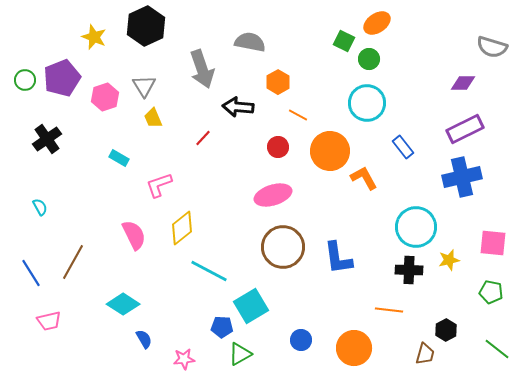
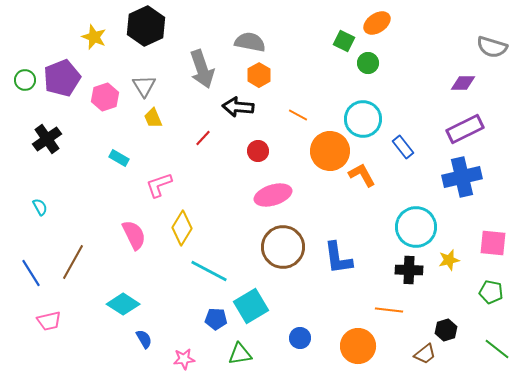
green circle at (369, 59): moved 1 px left, 4 px down
orange hexagon at (278, 82): moved 19 px left, 7 px up
cyan circle at (367, 103): moved 4 px left, 16 px down
red circle at (278, 147): moved 20 px left, 4 px down
orange L-shape at (364, 178): moved 2 px left, 3 px up
yellow diamond at (182, 228): rotated 20 degrees counterclockwise
blue pentagon at (222, 327): moved 6 px left, 8 px up
black hexagon at (446, 330): rotated 10 degrees clockwise
blue circle at (301, 340): moved 1 px left, 2 px up
orange circle at (354, 348): moved 4 px right, 2 px up
green triangle at (240, 354): rotated 20 degrees clockwise
brown trapezoid at (425, 354): rotated 35 degrees clockwise
